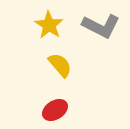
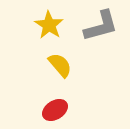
gray L-shape: rotated 42 degrees counterclockwise
